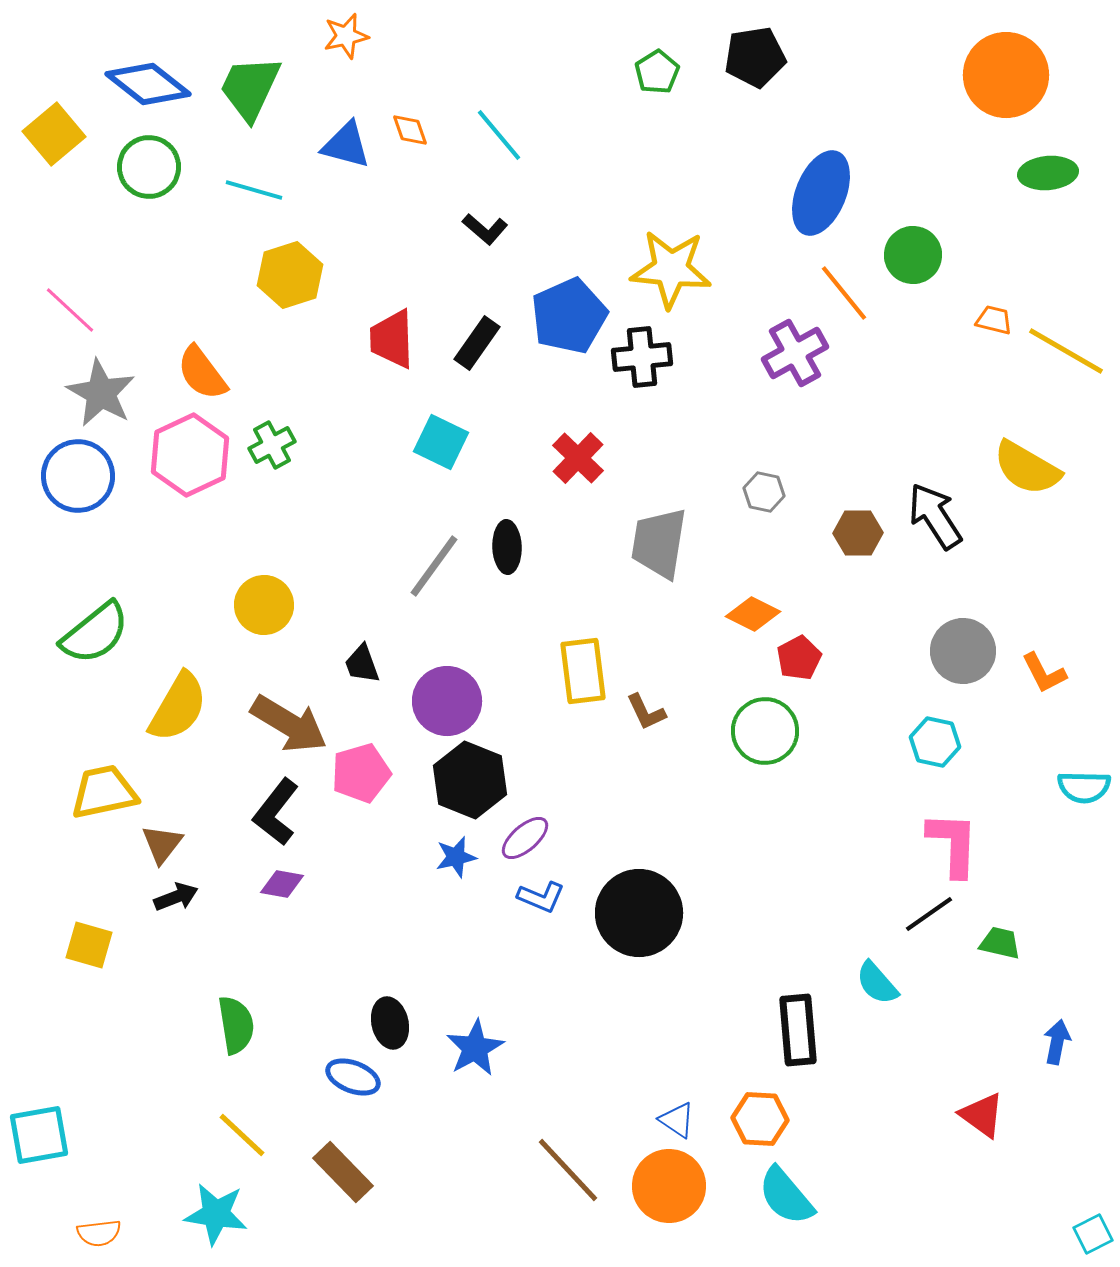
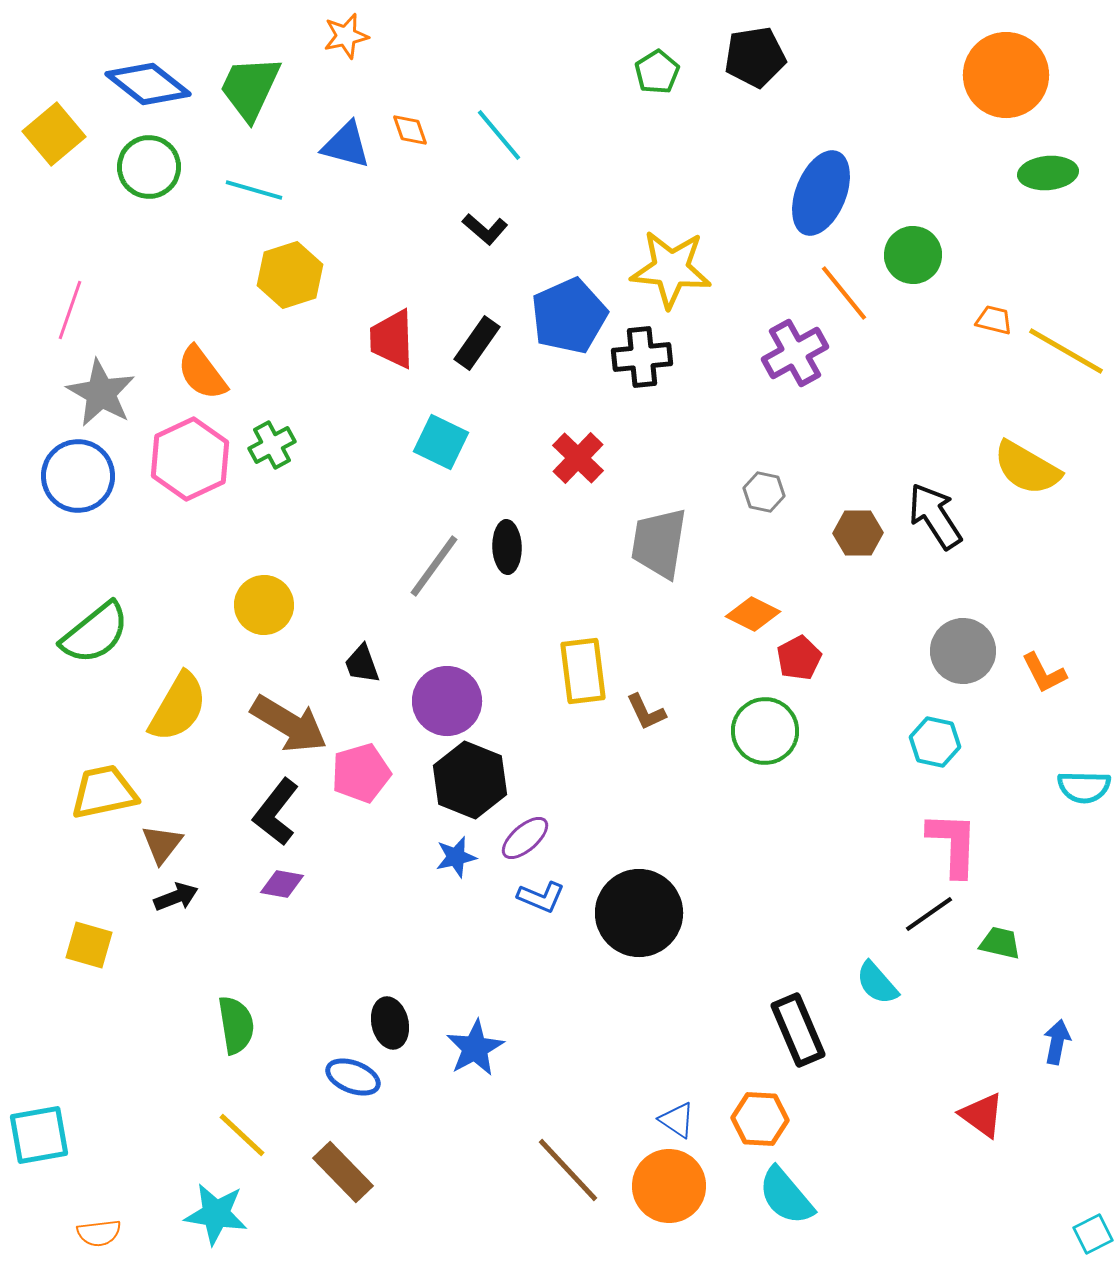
pink line at (70, 310): rotated 66 degrees clockwise
pink hexagon at (190, 455): moved 4 px down
black rectangle at (798, 1030): rotated 18 degrees counterclockwise
